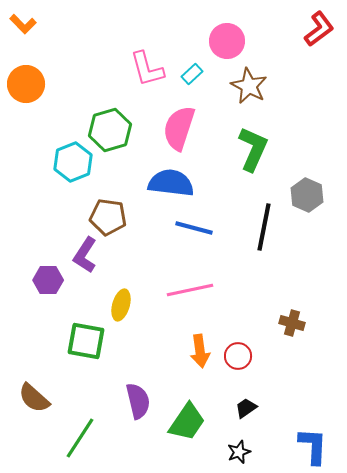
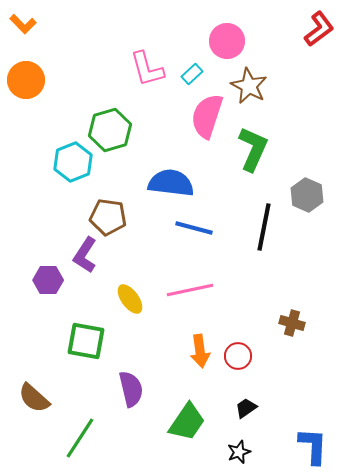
orange circle: moved 4 px up
pink semicircle: moved 28 px right, 12 px up
yellow ellipse: moved 9 px right, 6 px up; rotated 52 degrees counterclockwise
purple semicircle: moved 7 px left, 12 px up
